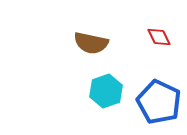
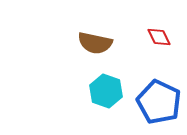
brown semicircle: moved 4 px right
cyan hexagon: rotated 20 degrees counterclockwise
